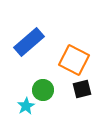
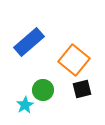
orange square: rotated 12 degrees clockwise
cyan star: moved 1 px left, 1 px up
